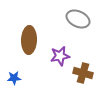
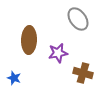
gray ellipse: rotated 30 degrees clockwise
purple star: moved 2 px left, 3 px up
blue star: rotated 24 degrees clockwise
